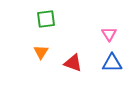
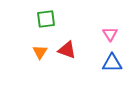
pink triangle: moved 1 px right
orange triangle: moved 1 px left
red triangle: moved 6 px left, 13 px up
